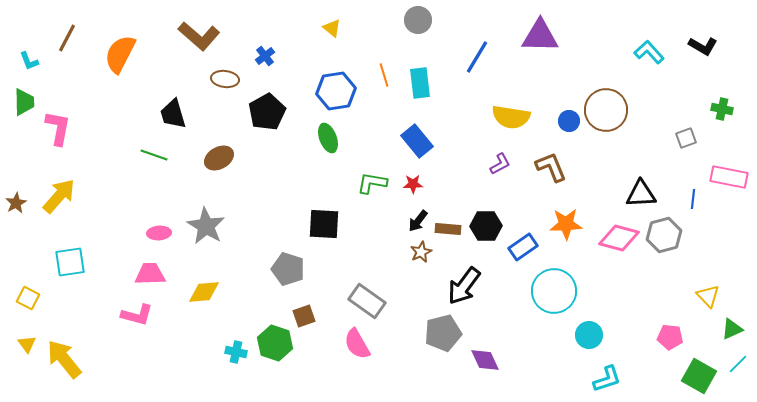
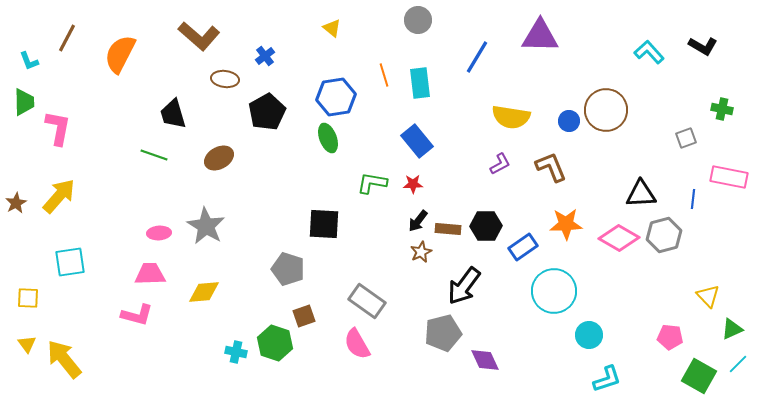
blue hexagon at (336, 91): moved 6 px down
pink diamond at (619, 238): rotated 15 degrees clockwise
yellow square at (28, 298): rotated 25 degrees counterclockwise
